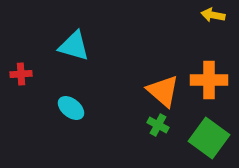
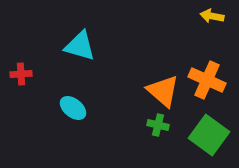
yellow arrow: moved 1 px left, 1 px down
cyan triangle: moved 6 px right
orange cross: moved 2 px left; rotated 24 degrees clockwise
cyan ellipse: moved 2 px right
green cross: rotated 15 degrees counterclockwise
green square: moved 3 px up
